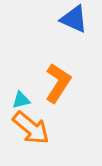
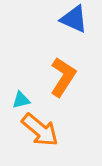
orange L-shape: moved 5 px right, 6 px up
orange arrow: moved 9 px right, 2 px down
